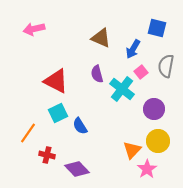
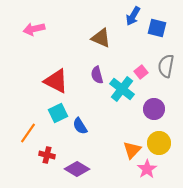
blue arrow: moved 33 px up
purple semicircle: moved 1 px down
yellow circle: moved 1 px right, 2 px down
purple diamond: rotated 15 degrees counterclockwise
